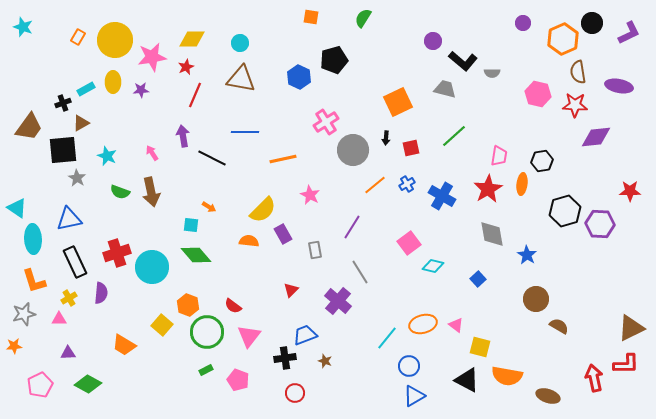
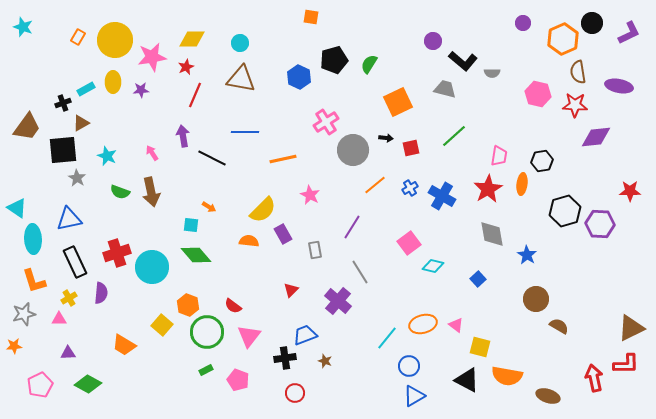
green semicircle at (363, 18): moved 6 px right, 46 px down
brown trapezoid at (29, 127): moved 2 px left
black arrow at (386, 138): rotated 88 degrees counterclockwise
blue cross at (407, 184): moved 3 px right, 4 px down
